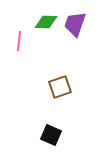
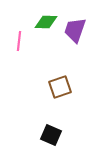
purple trapezoid: moved 6 px down
